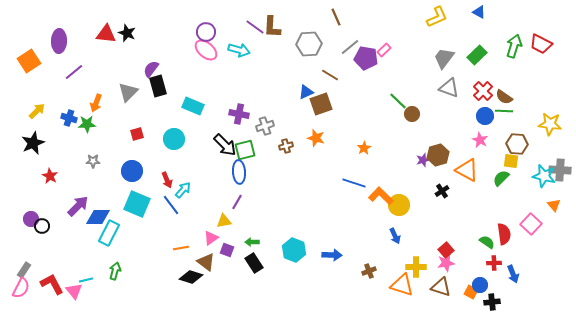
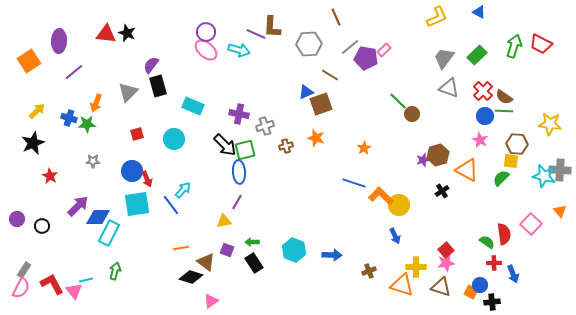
purple line at (255, 27): moved 1 px right, 7 px down; rotated 12 degrees counterclockwise
purple semicircle at (151, 69): moved 4 px up
red arrow at (167, 180): moved 20 px left, 1 px up
cyan square at (137, 204): rotated 32 degrees counterclockwise
orange triangle at (554, 205): moved 6 px right, 6 px down
purple circle at (31, 219): moved 14 px left
pink triangle at (211, 238): moved 63 px down
